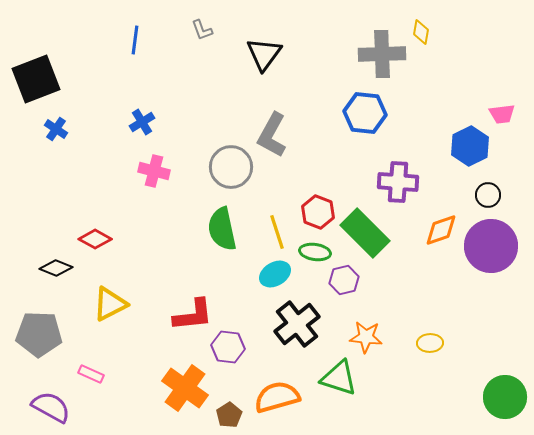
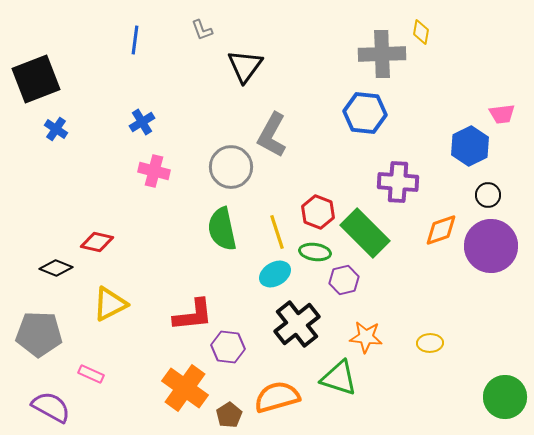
black triangle at (264, 54): moved 19 px left, 12 px down
red diamond at (95, 239): moved 2 px right, 3 px down; rotated 16 degrees counterclockwise
